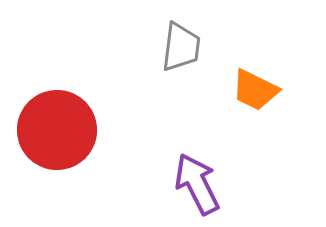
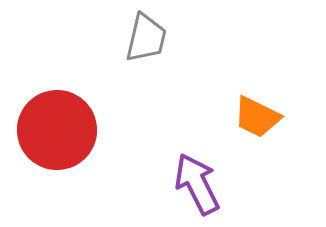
gray trapezoid: moved 35 px left, 9 px up; rotated 6 degrees clockwise
orange trapezoid: moved 2 px right, 27 px down
